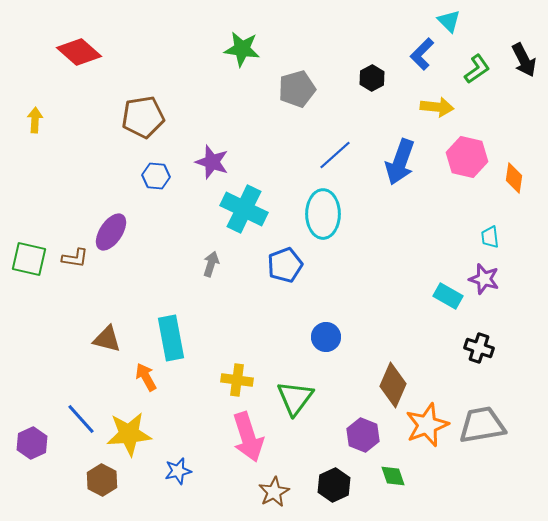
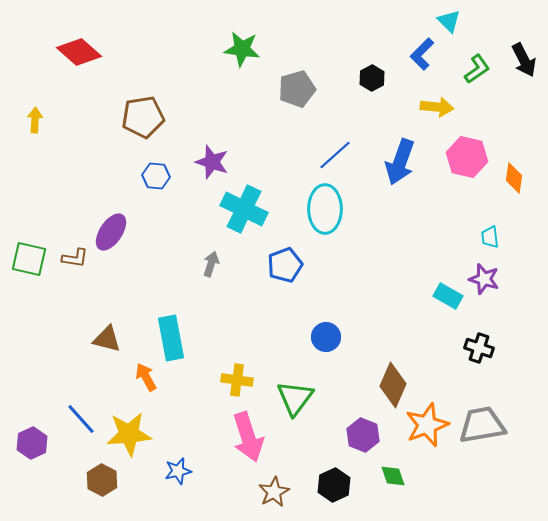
cyan ellipse at (323, 214): moved 2 px right, 5 px up
